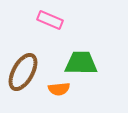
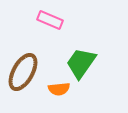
green trapezoid: rotated 56 degrees counterclockwise
